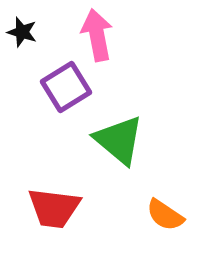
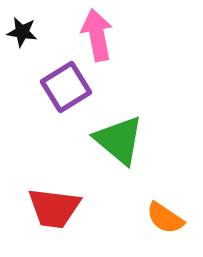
black star: rotated 8 degrees counterclockwise
orange semicircle: moved 3 px down
